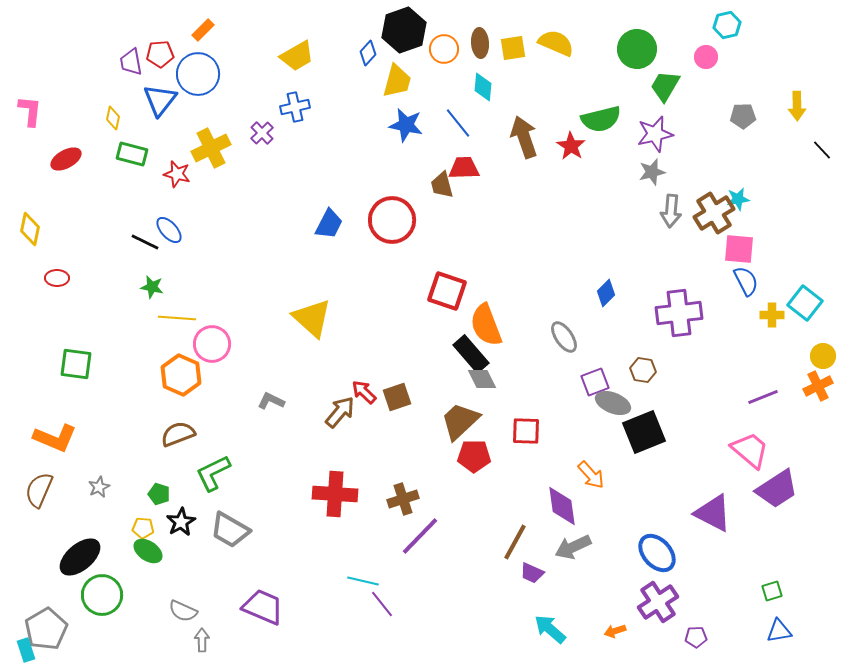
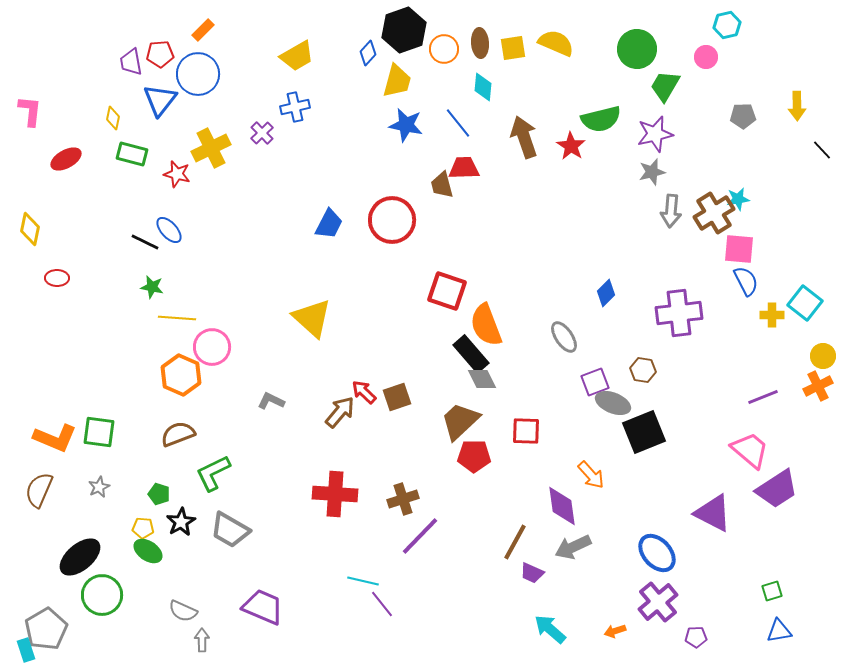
pink circle at (212, 344): moved 3 px down
green square at (76, 364): moved 23 px right, 68 px down
purple cross at (658, 602): rotated 6 degrees counterclockwise
